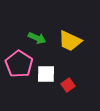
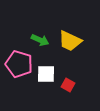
green arrow: moved 3 px right, 2 px down
pink pentagon: rotated 16 degrees counterclockwise
red square: rotated 24 degrees counterclockwise
